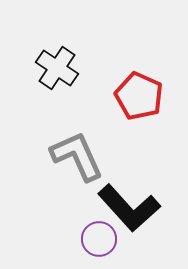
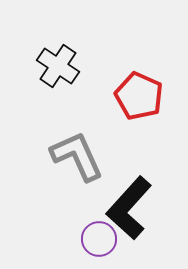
black cross: moved 1 px right, 2 px up
black L-shape: rotated 84 degrees clockwise
